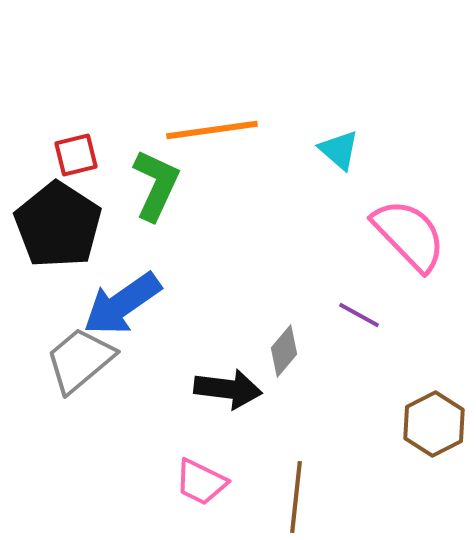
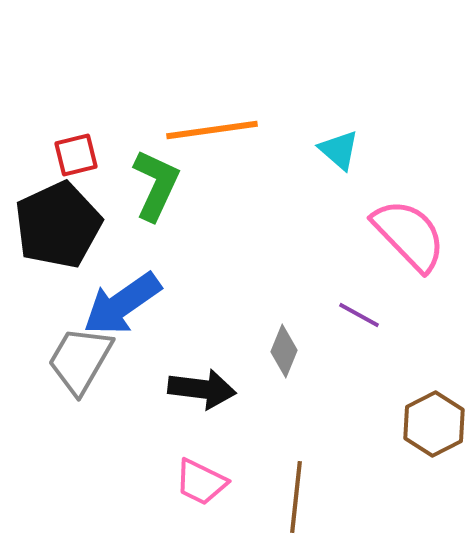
black pentagon: rotated 14 degrees clockwise
gray diamond: rotated 18 degrees counterclockwise
gray trapezoid: rotated 20 degrees counterclockwise
black arrow: moved 26 px left
